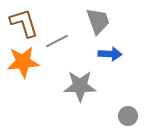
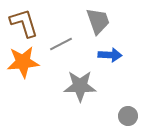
gray line: moved 4 px right, 3 px down
blue arrow: moved 1 px down
